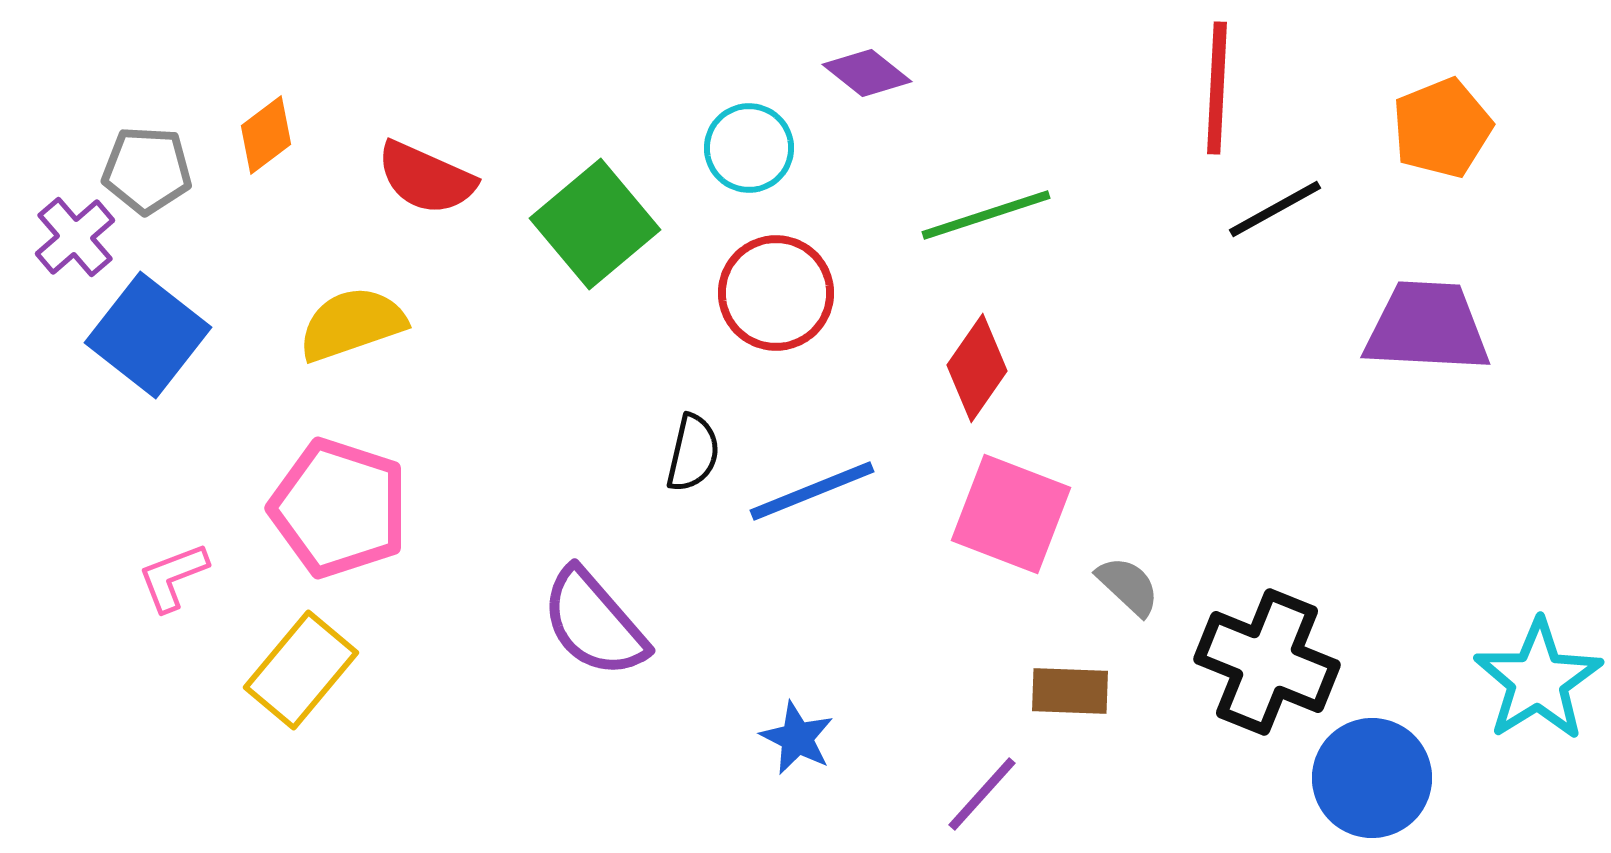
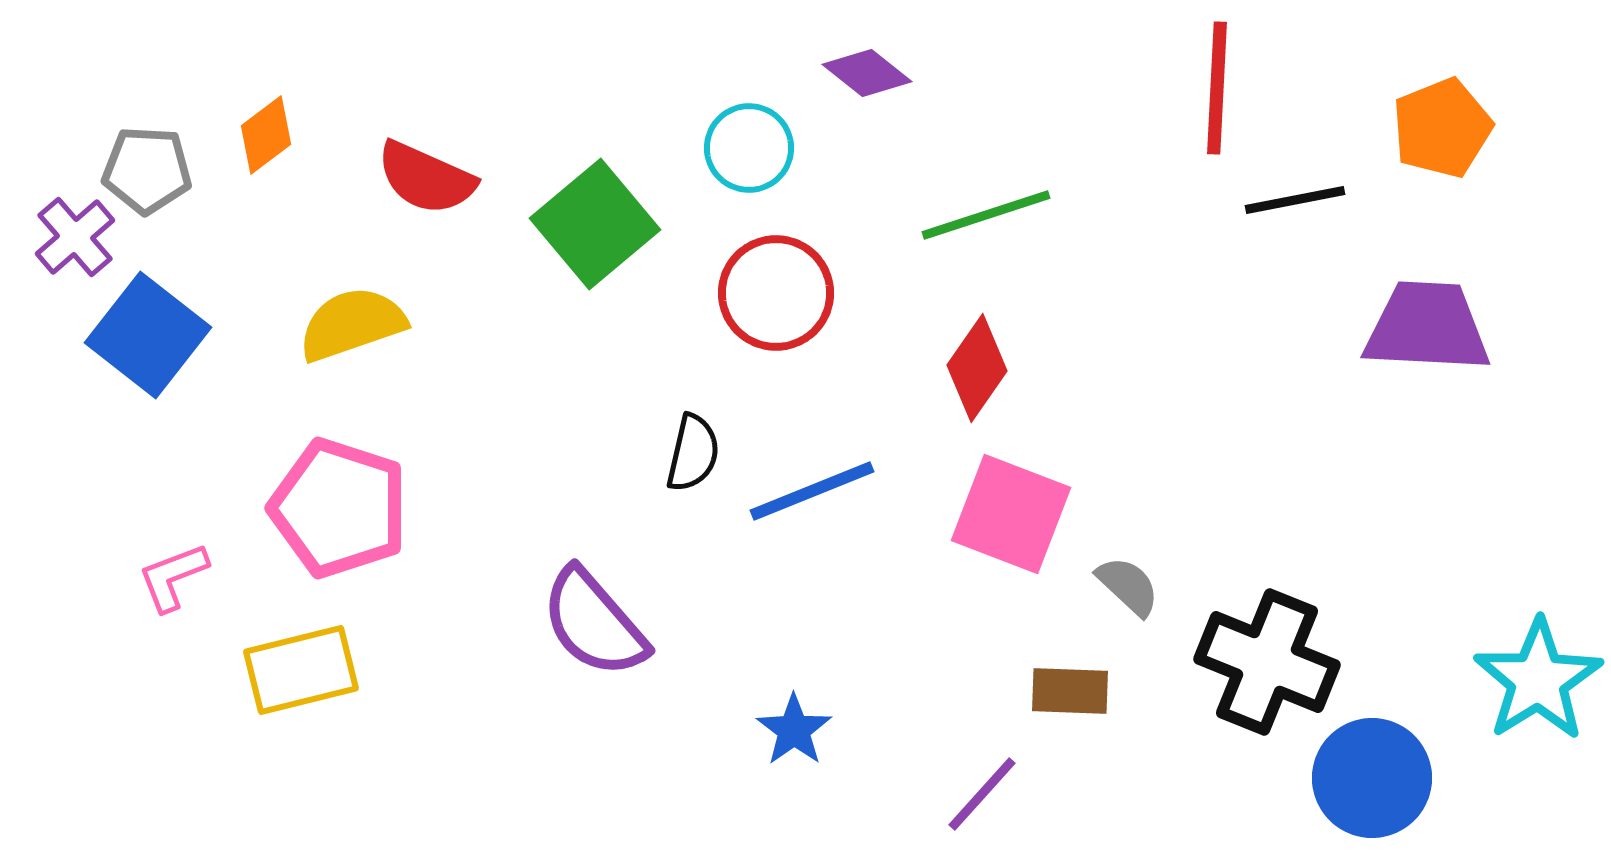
black line: moved 20 px right, 9 px up; rotated 18 degrees clockwise
yellow rectangle: rotated 36 degrees clockwise
blue star: moved 3 px left, 8 px up; rotated 10 degrees clockwise
